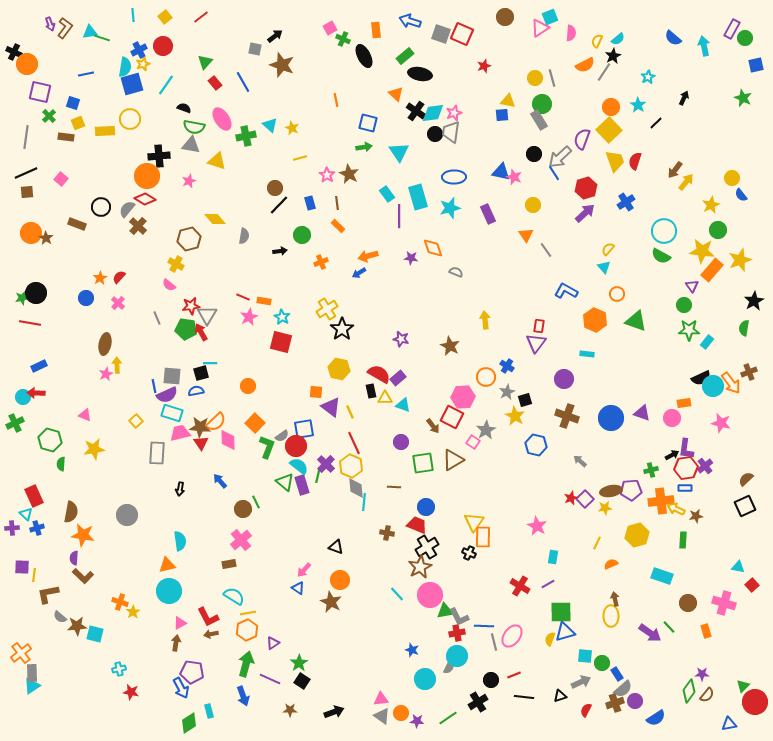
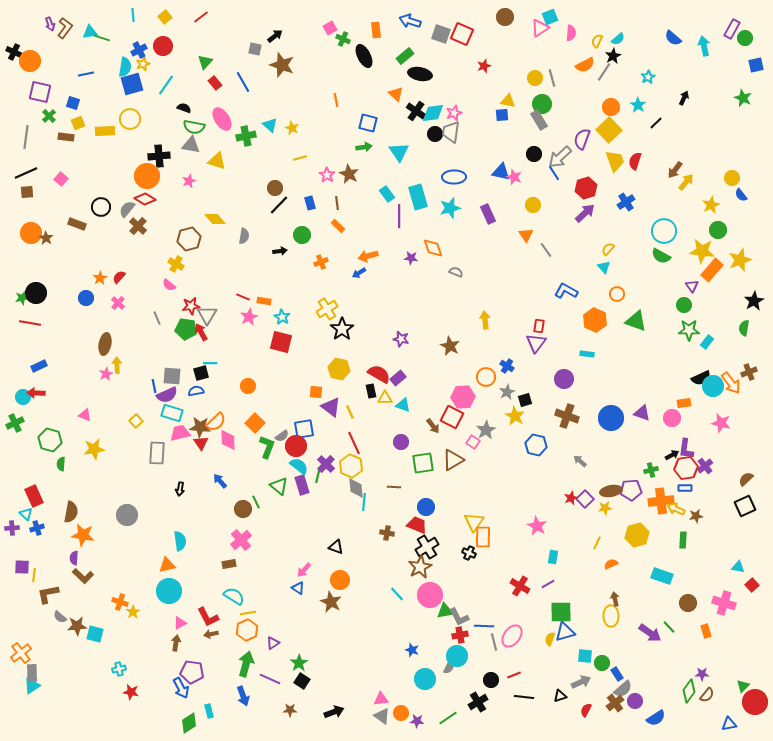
orange circle at (27, 64): moved 3 px right, 3 px up
green triangle at (285, 482): moved 6 px left, 4 px down
red cross at (457, 633): moved 3 px right, 2 px down
brown cross at (615, 703): rotated 18 degrees counterclockwise
